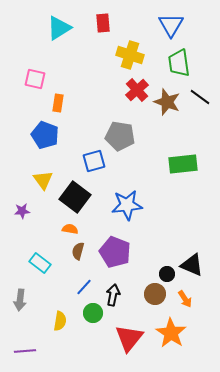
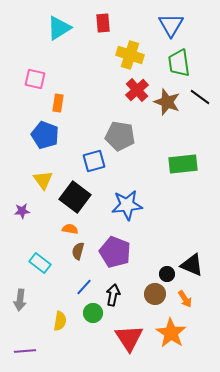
red triangle: rotated 12 degrees counterclockwise
